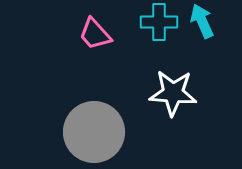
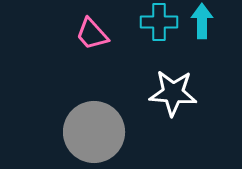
cyan arrow: rotated 24 degrees clockwise
pink trapezoid: moved 3 px left
